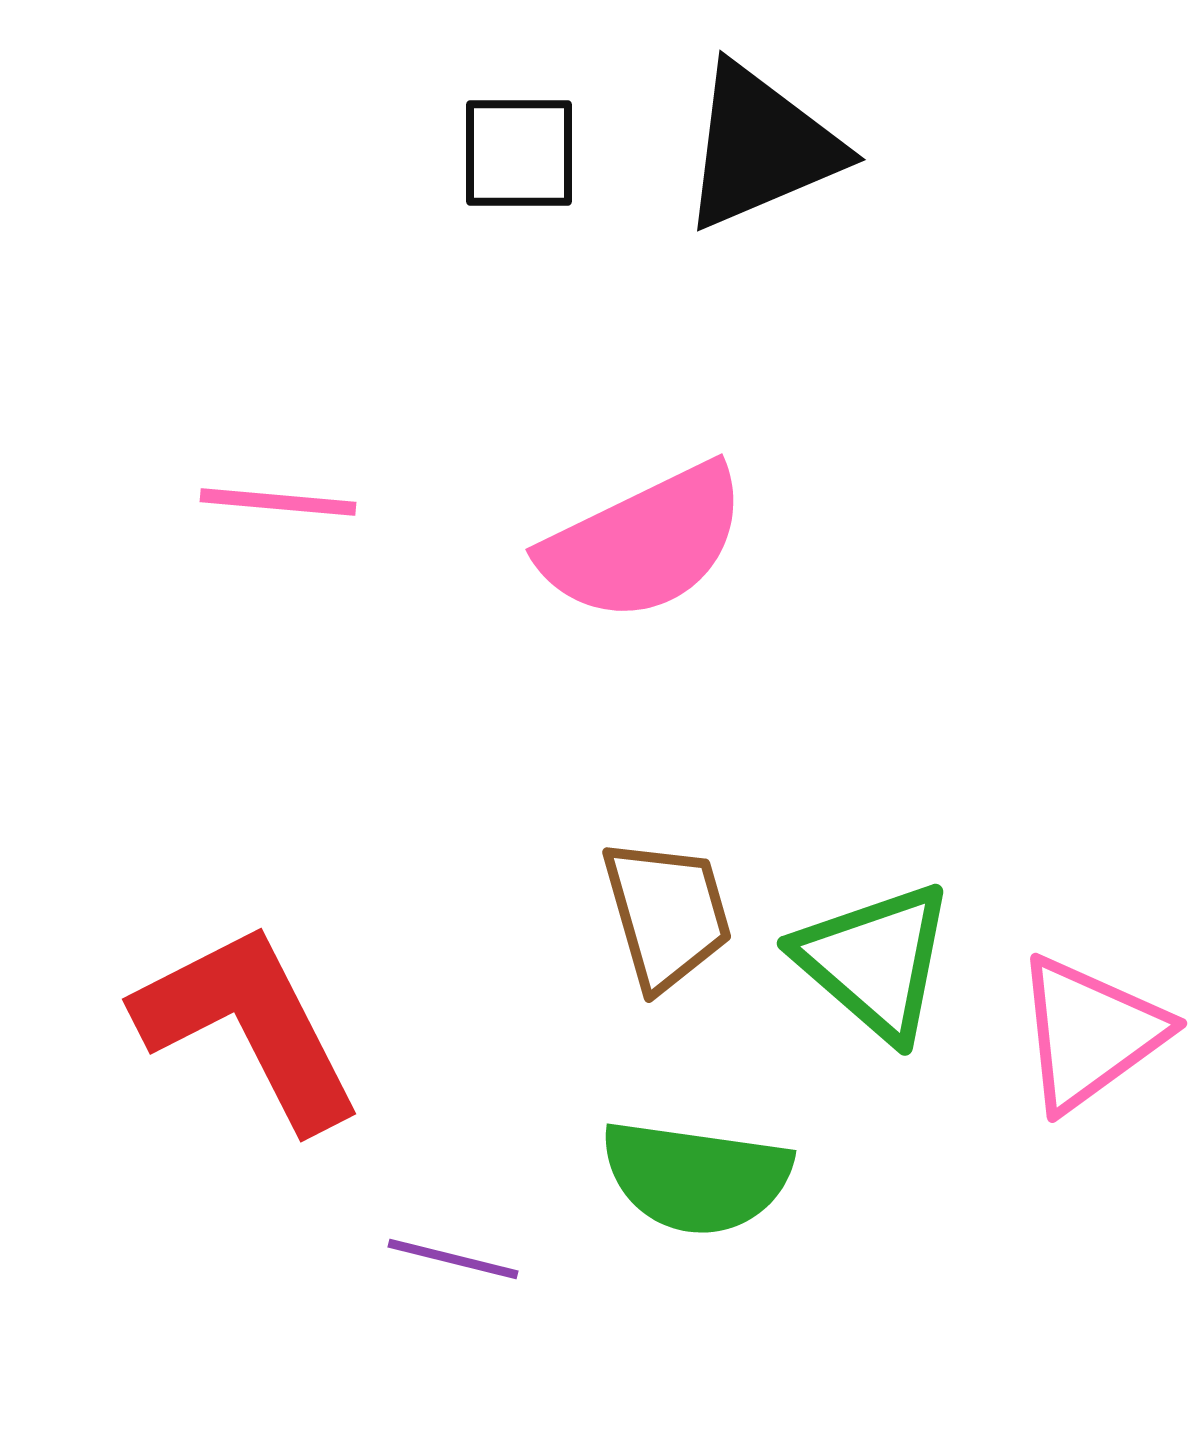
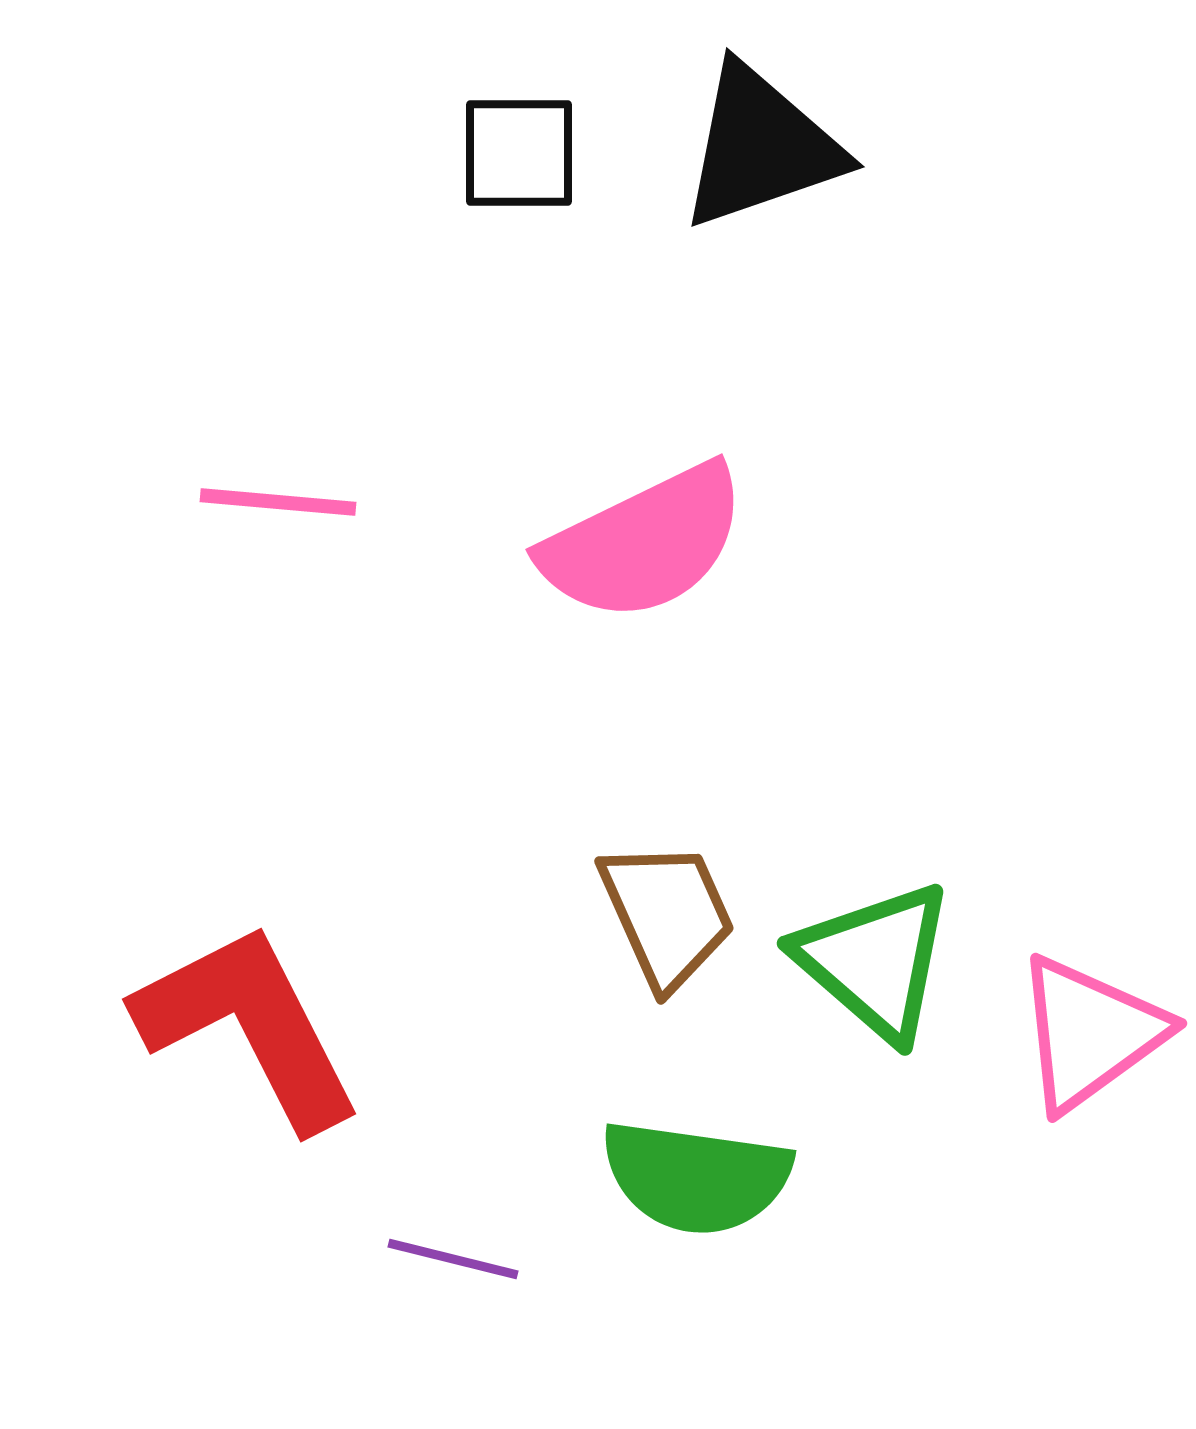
black triangle: rotated 4 degrees clockwise
brown trapezoid: rotated 8 degrees counterclockwise
